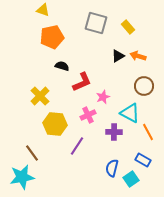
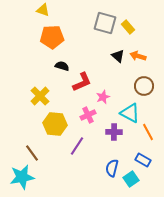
gray square: moved 9 px right
orange pentagon: rotated 10 degrees clockwise
black triangle: rotated 48 degrees counterclockwise
